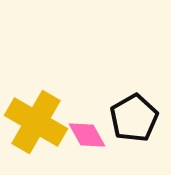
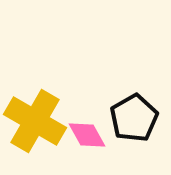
yellow cross: moved 1 px left, 1 px up
